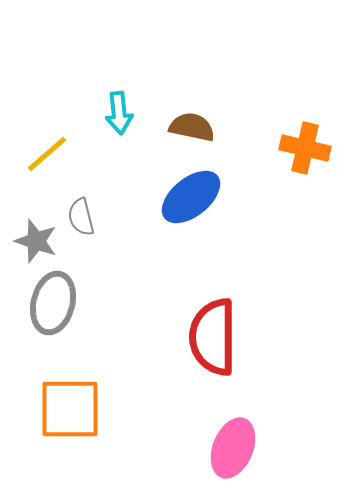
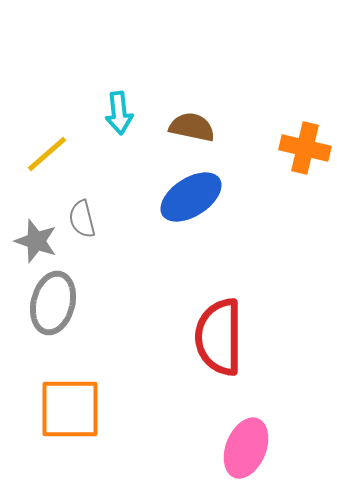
blue ellipse: rotated 6 degrees clockwise
gray semicircle: moved 1 px right, 2 px down
red semicircle: moved 6 px right
pink ellipse: moved 13 px right
